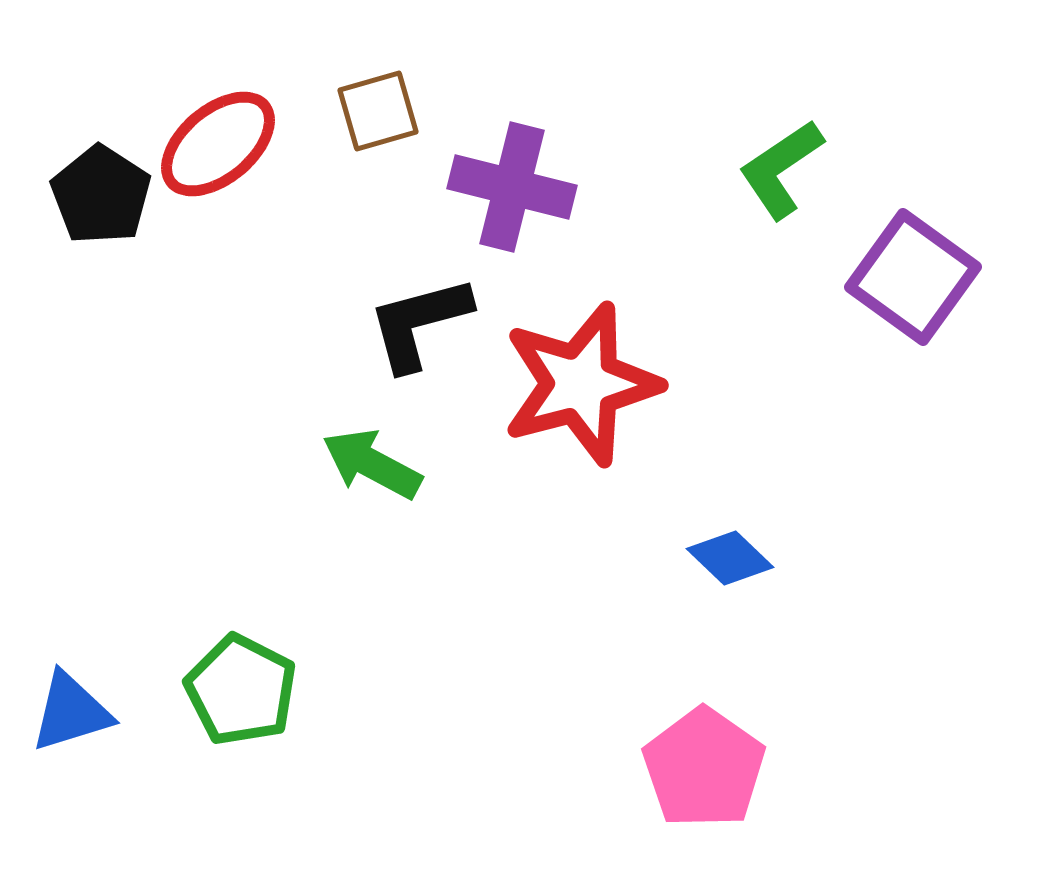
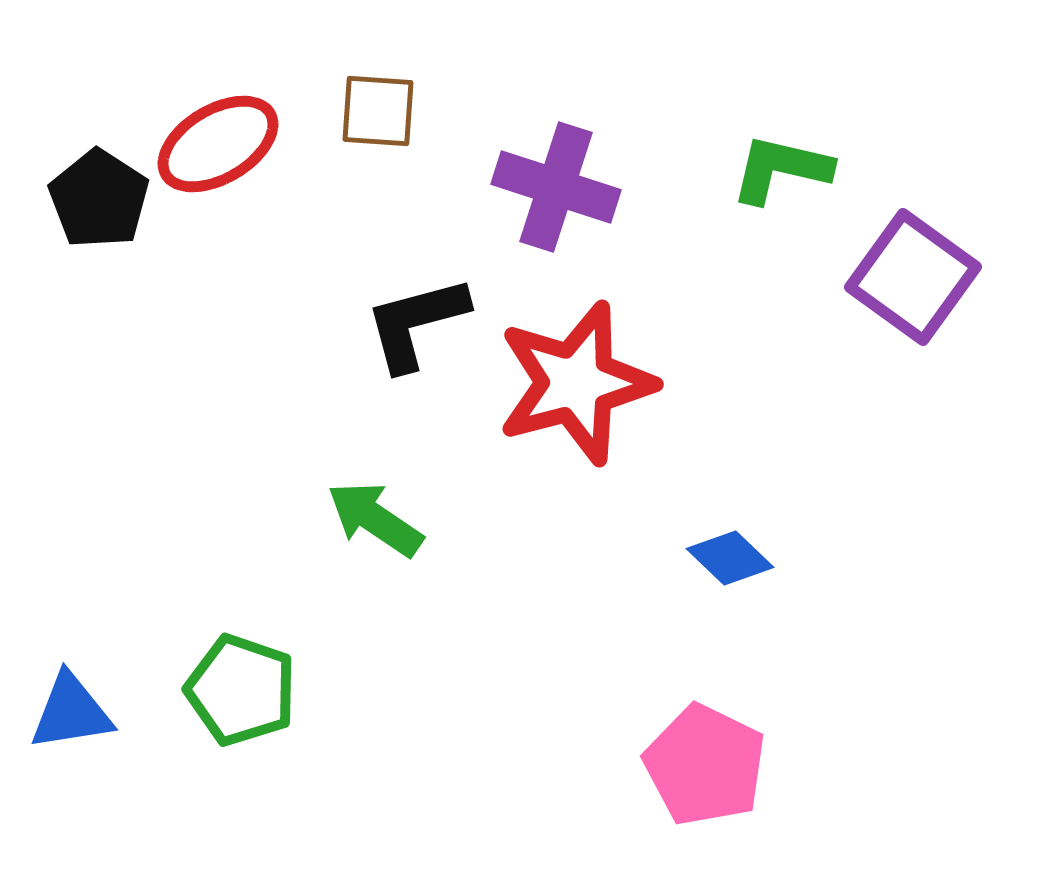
brown square: rotated 20 degrees clockwise
red ellipse: rotated 9 degrees clockwise
green L-shape: rotated 47 degrees clockwise
purple cross: moved 44 px right; rotated 4 degrees clockwise
black pentagon: moved 2 px left, 4 px down
black L-shape: moved 3 px left
red star: moved 5 px left, 1 px up
green arrow: moved 3 px right, 55 px down; rotated 6 degrees clockwise
green pentagon: rotated 8 degrees counterclockwise
blue triangle: rotated 8 degrees clockwise
pink pentagon: moved 1 px right, 3 px up; rotated 9 degrees counterclockwise
